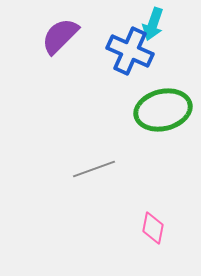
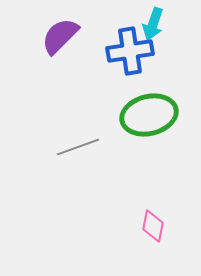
blue cross: rotated 33 degrees counterclockwise
green ellipse: moved 14 px left, 5 px down
gray line: moved 16 px left, 22 px up
pink diamond: moved 2 px up
